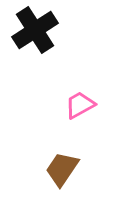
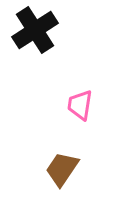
pink trapezoid: rotated 52 degrees counterclockwise
